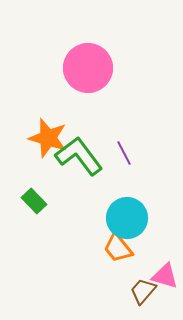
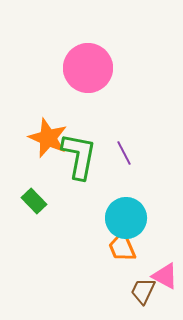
orange star: rotated 6 degrees clockwise
green L-shape: rotated 48 degrees clockwise
cyan circle: moved 1 px left
orange trapezoid: moved 4 px right, 1 px up; rotated 16 degrees clockwise
pink triangle: rotated 12 degrees clockwise
brown trapezoid: rotated 16 degrees counterclockwise
